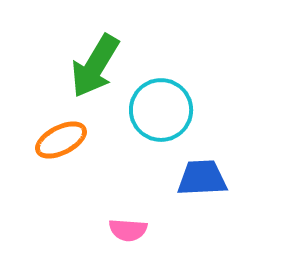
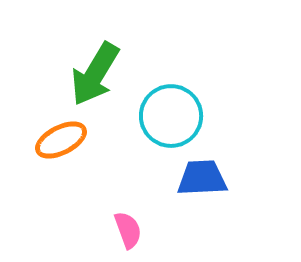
green arrow: moved 8 px down
cyan circle: moved 10 px right, 6 px down
pink semicircle: rotated 114 degrees counterclockwise
